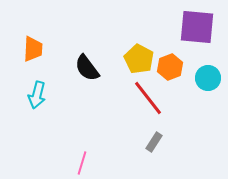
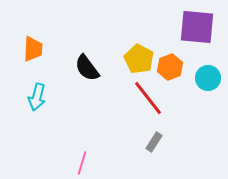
cyan arrow: moved 2 px down
